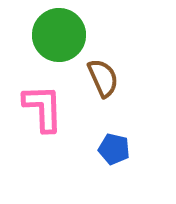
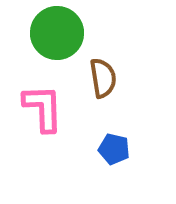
green circle: moved 2 px left, 2 px up
brown semicircle: rotated 15 degrees clockwise
